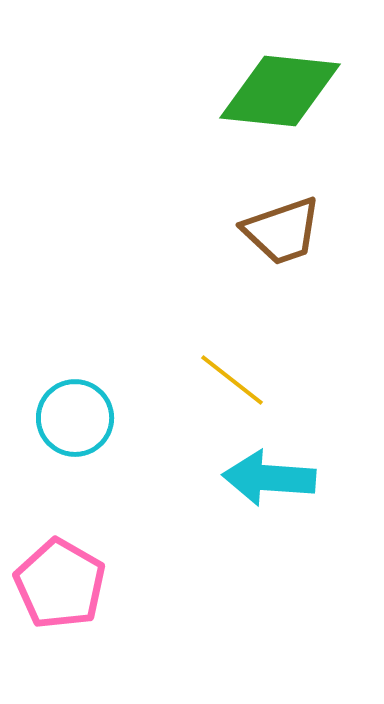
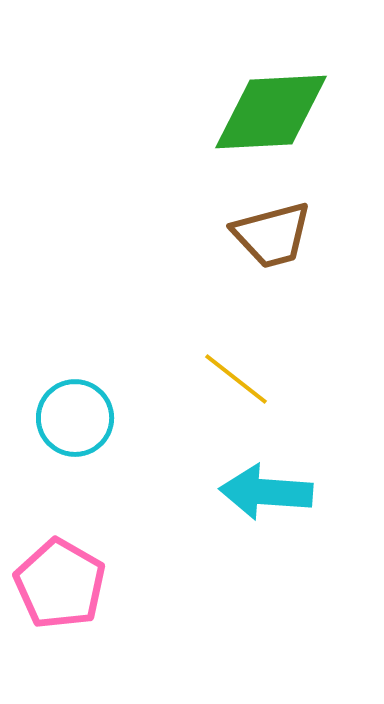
green diamond: moved 9 px left, 21 px down; rotated 9 degrees counterclockwise
brown trapezoid: moved 10 px left, 4 px down; rotated 4 degrees clockwise
yellow line: moved 4 px right, 1 px up
cyan arrow: moved 3 px left, 14 px down
